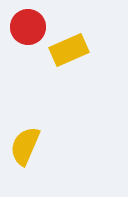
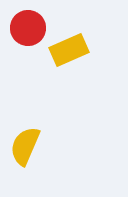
red circle: moved 1 px down
